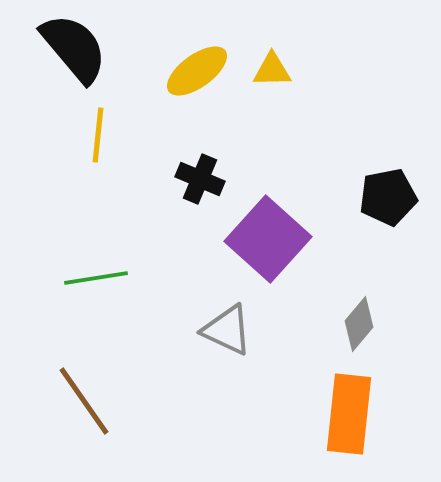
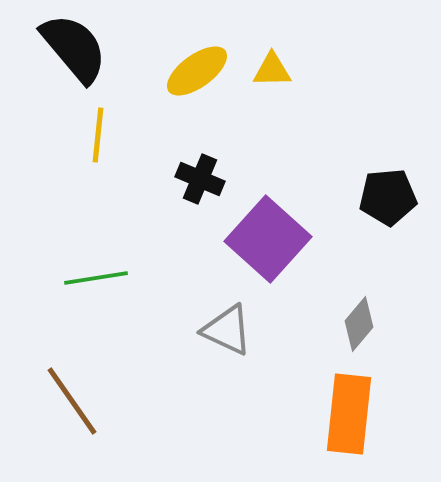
black pentagon: rotated 6 degrees clockwise
brown line: moved 12 px left
